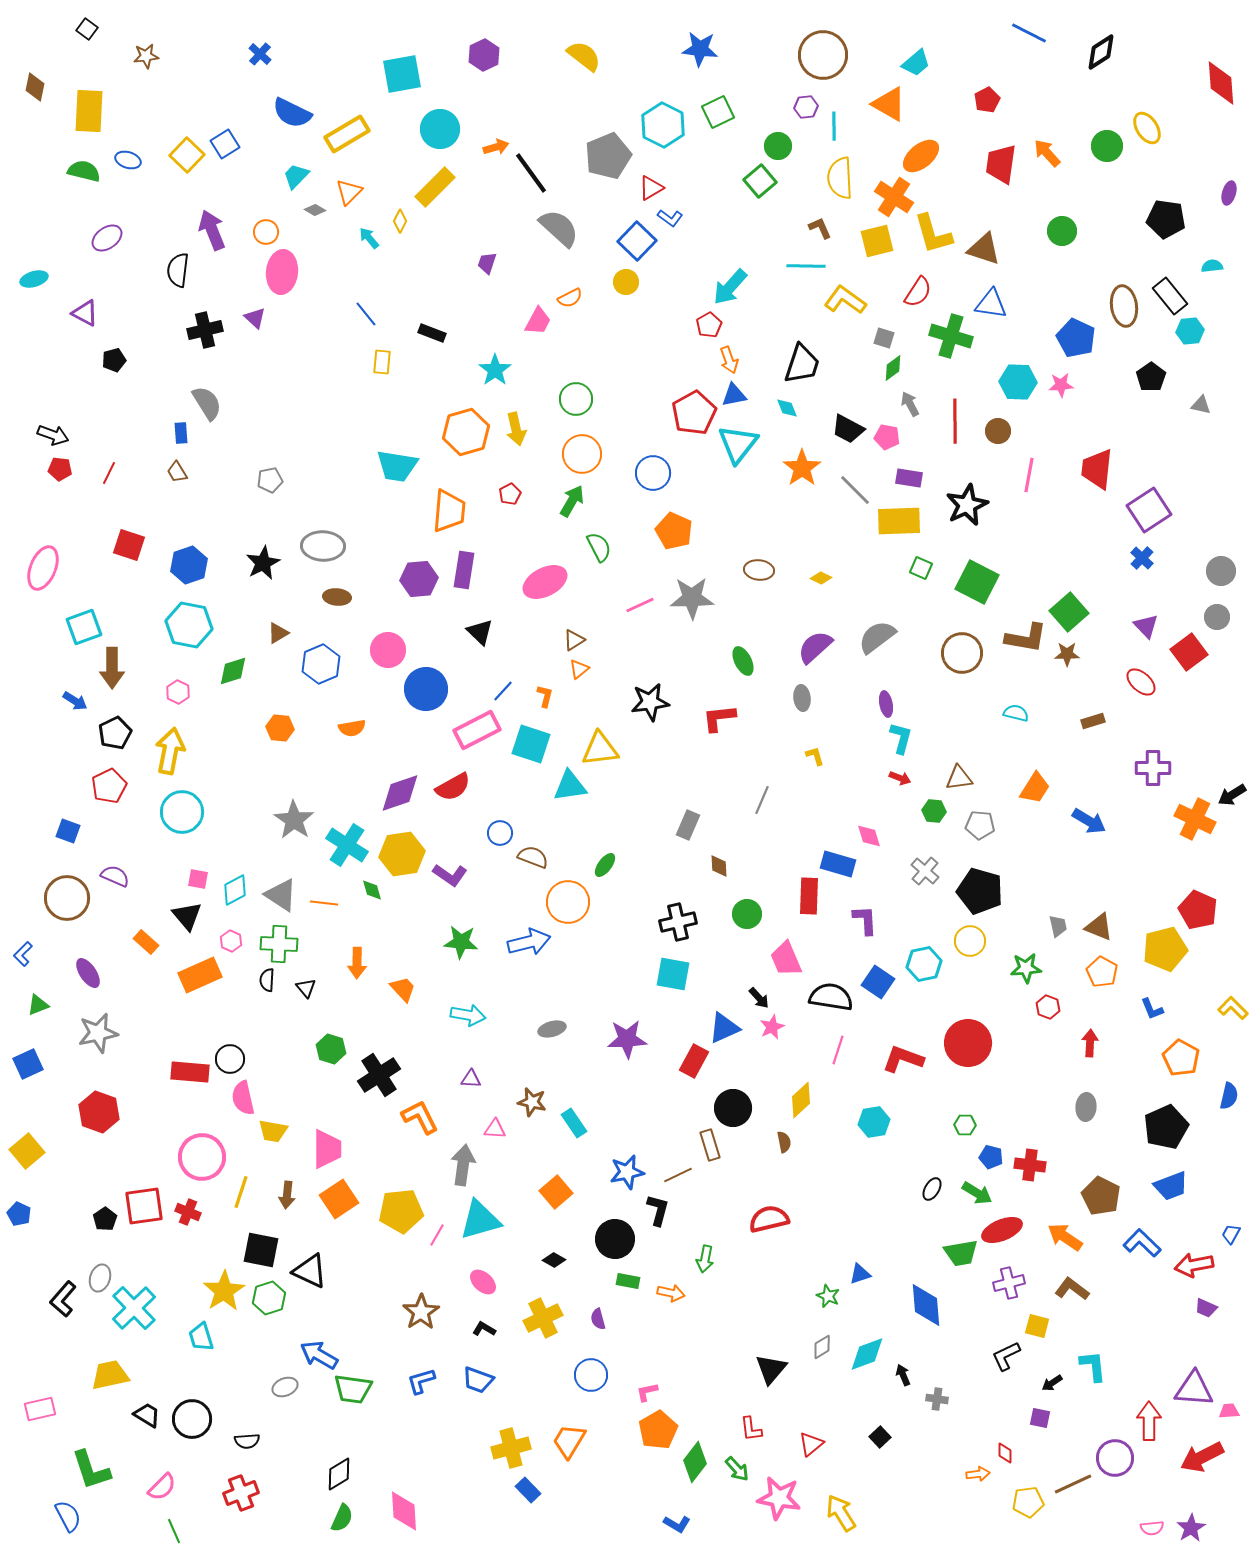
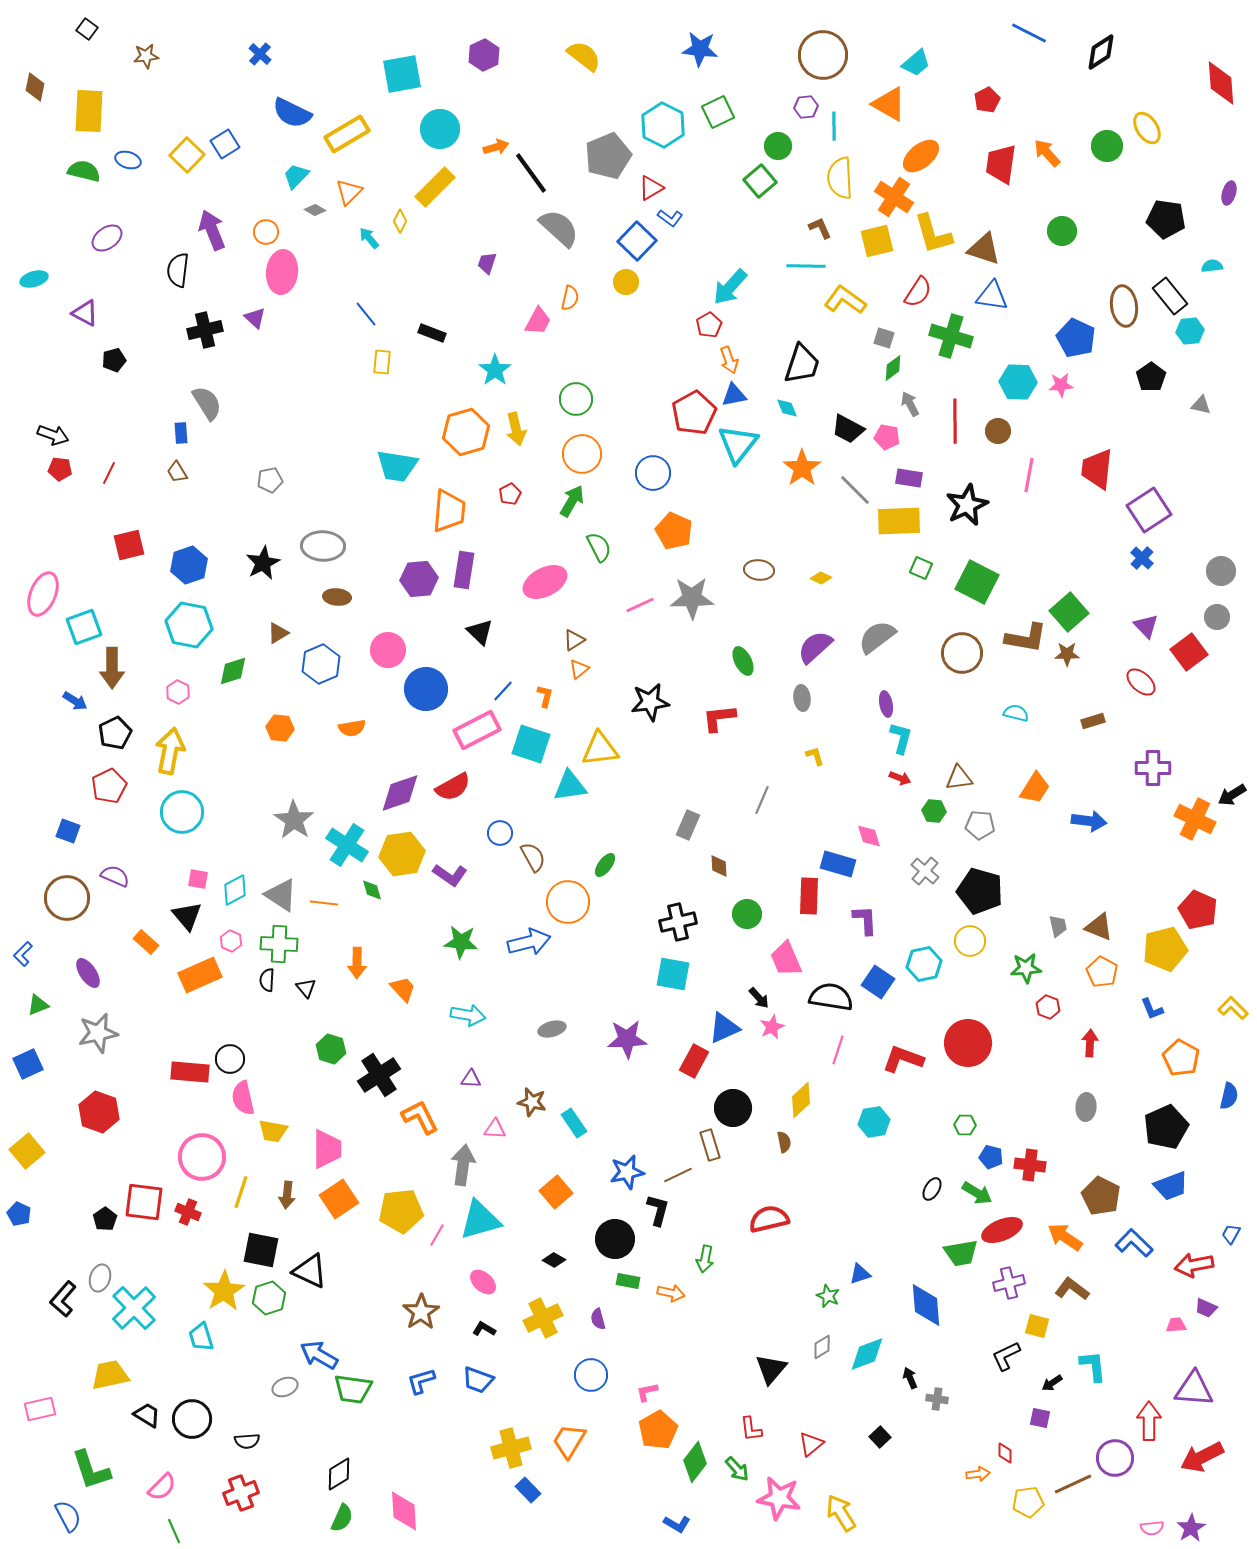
orange semicircle at (570, 298): rotated 50 degrees counterclockwise
blue triangle at (991, 304): moved 1 px right, 8 px up
red square at (129, 545): rotated 32 degrees counterclockwise
pink ellipse at (43, 568): moved 26 px down
blue arrow at (1089, 821): rotated 24 degrees counterclockwise
brown semicircle at (533, 857): rotated 40 degrees clockwise
red square at (144, 1206): moved 4 px up; rotated 15 degrees clockwise
blue L-shape at (1142, 1243): moved 8 px left
black arrow at (903, 1375): moved 7 px right, 3 px down
pink trapezoid at (1229, 1411): moved 53 px left, 86 px up
